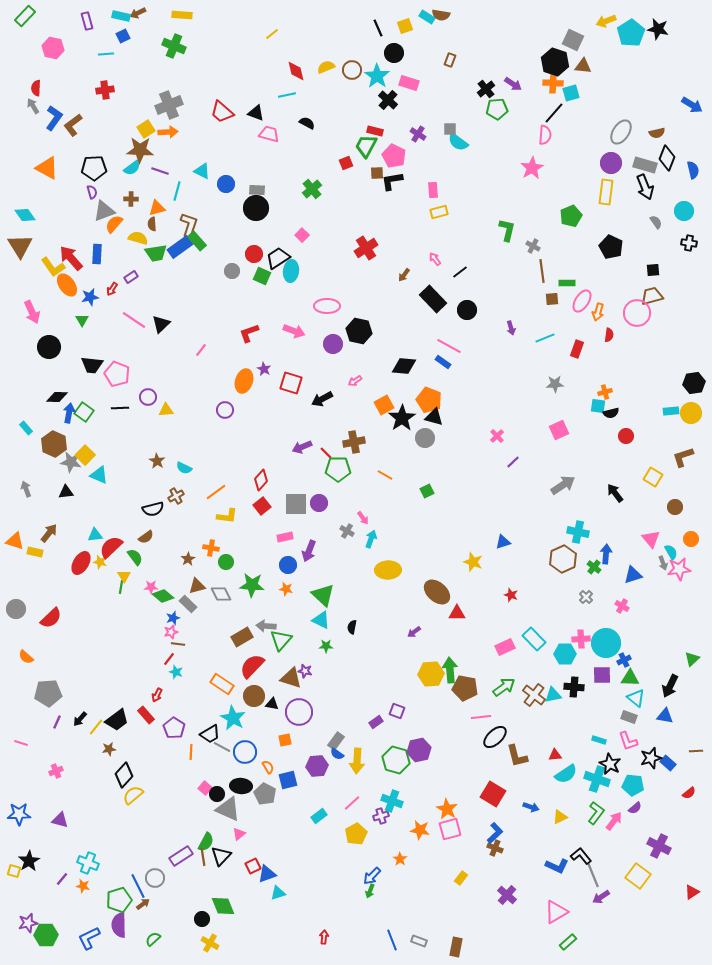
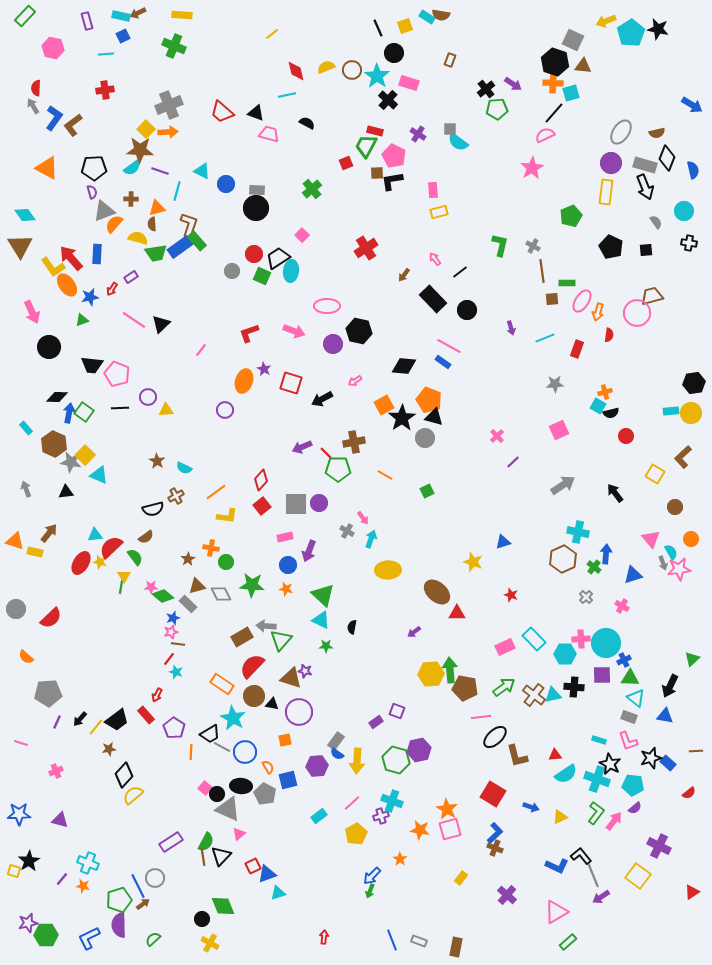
yellow square at (146, 129): rotated 12 degrees counterclockwise
pink semicircle at (545, 135): rotated 120 degrees counterclockwise
green L-shape at (507, 230): moved 7 px left, 15 px down
black square at (653, 270): moved 7 px left, 20 px up
green triangle at (82, 320): rotated 40 degrees clockwise
cyan square at (598, 406): rotated 21 degrees clockwise
brown L-shape at (683, 457): rotated 25 degrees counterclockwise
yellow square at (653, 477): moved 2 px right, 3 px up
purple rectangle at (181, 856): moved 10 px left, 14 px up
